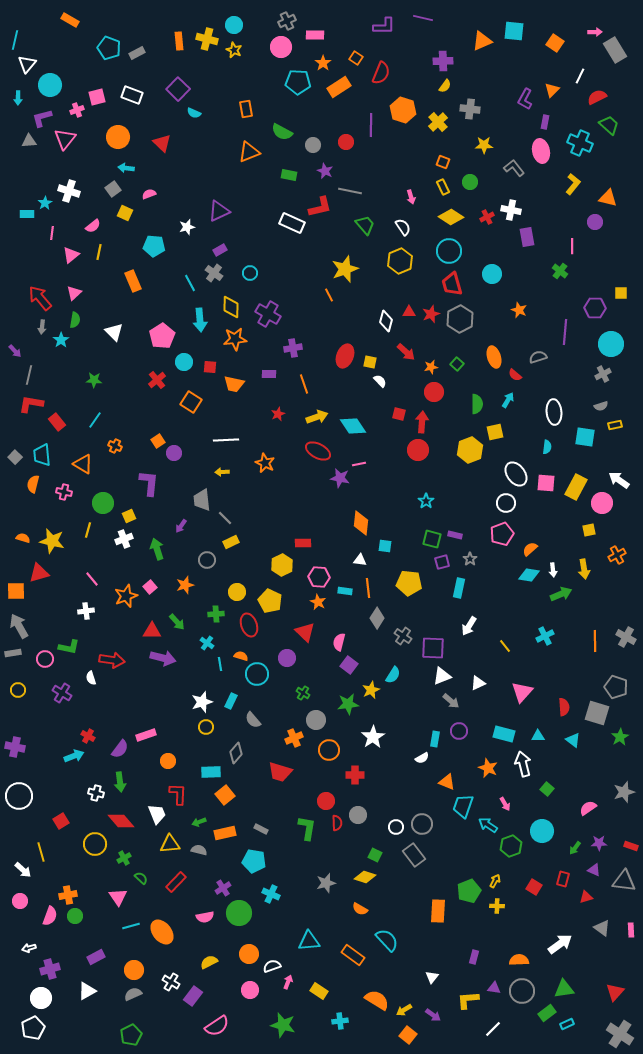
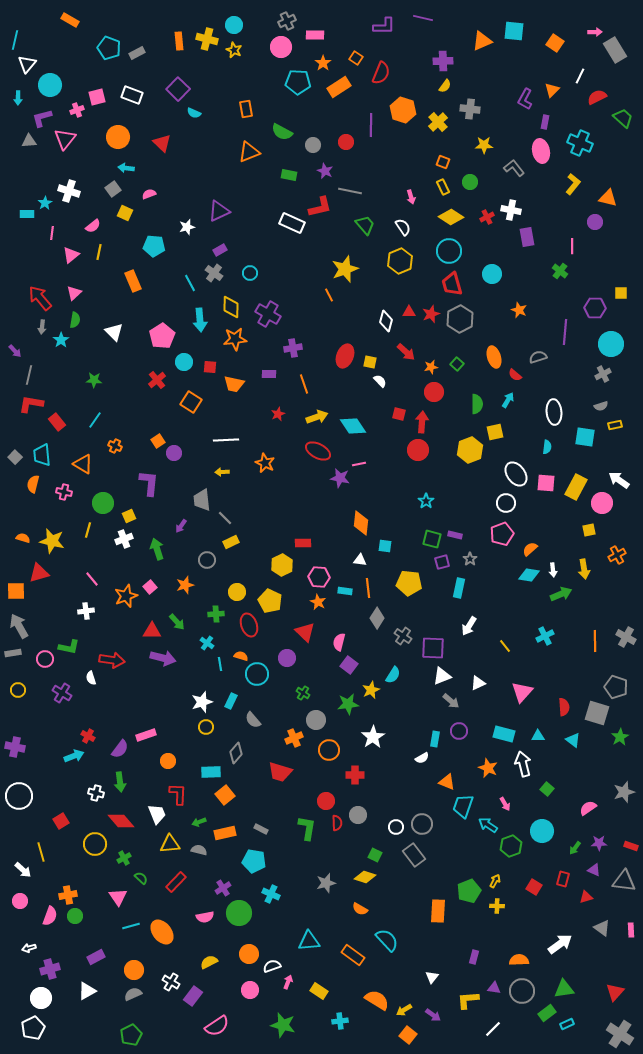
green trapezoid at (609, 125): moved 14 px right, 7 px up
